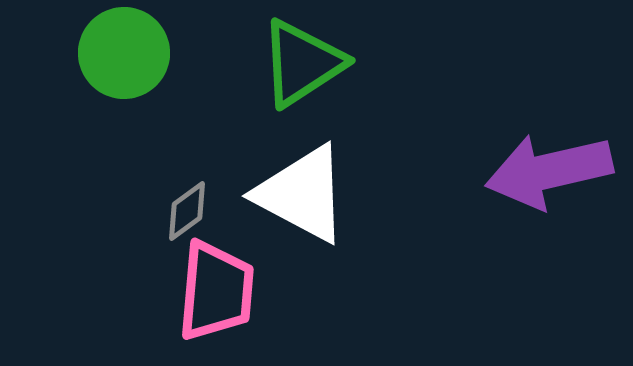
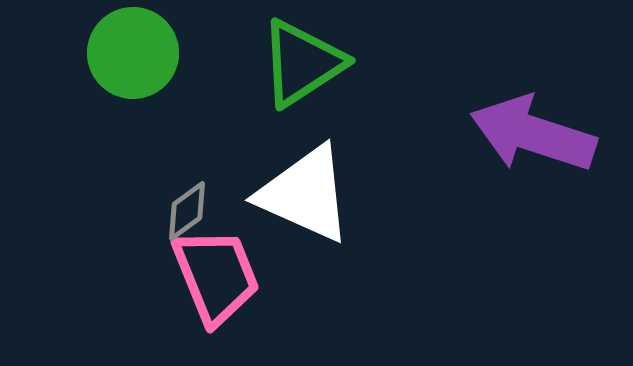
green circle: moved 9 px right
purple arrow: moved 16 px left, 37 px up; rotated 31 degrees clockwise
white triangle: moved 3 px right; rotated 4 degrees counterclockwise
pink trapezoid: moved 15 px up; rotated 27 degrees counterclockwise
